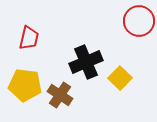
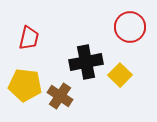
red circle: moved 9 px left, 6 px down
black cross: rotated 12 degrees clockwise
yellow square: moved 3 px up
brown cross: moved 1 px down
